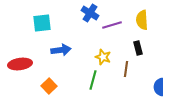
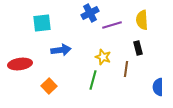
blue cross: rotated 30 degrees clockwise
blue semicircle: moved 1 px left
